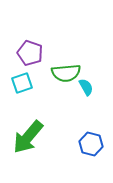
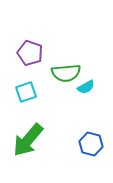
cyan square: moved 4 px right, 9 px down
cyan semicircle: rotated 90 degrees clockwise
green arrow: moved 3 px down
